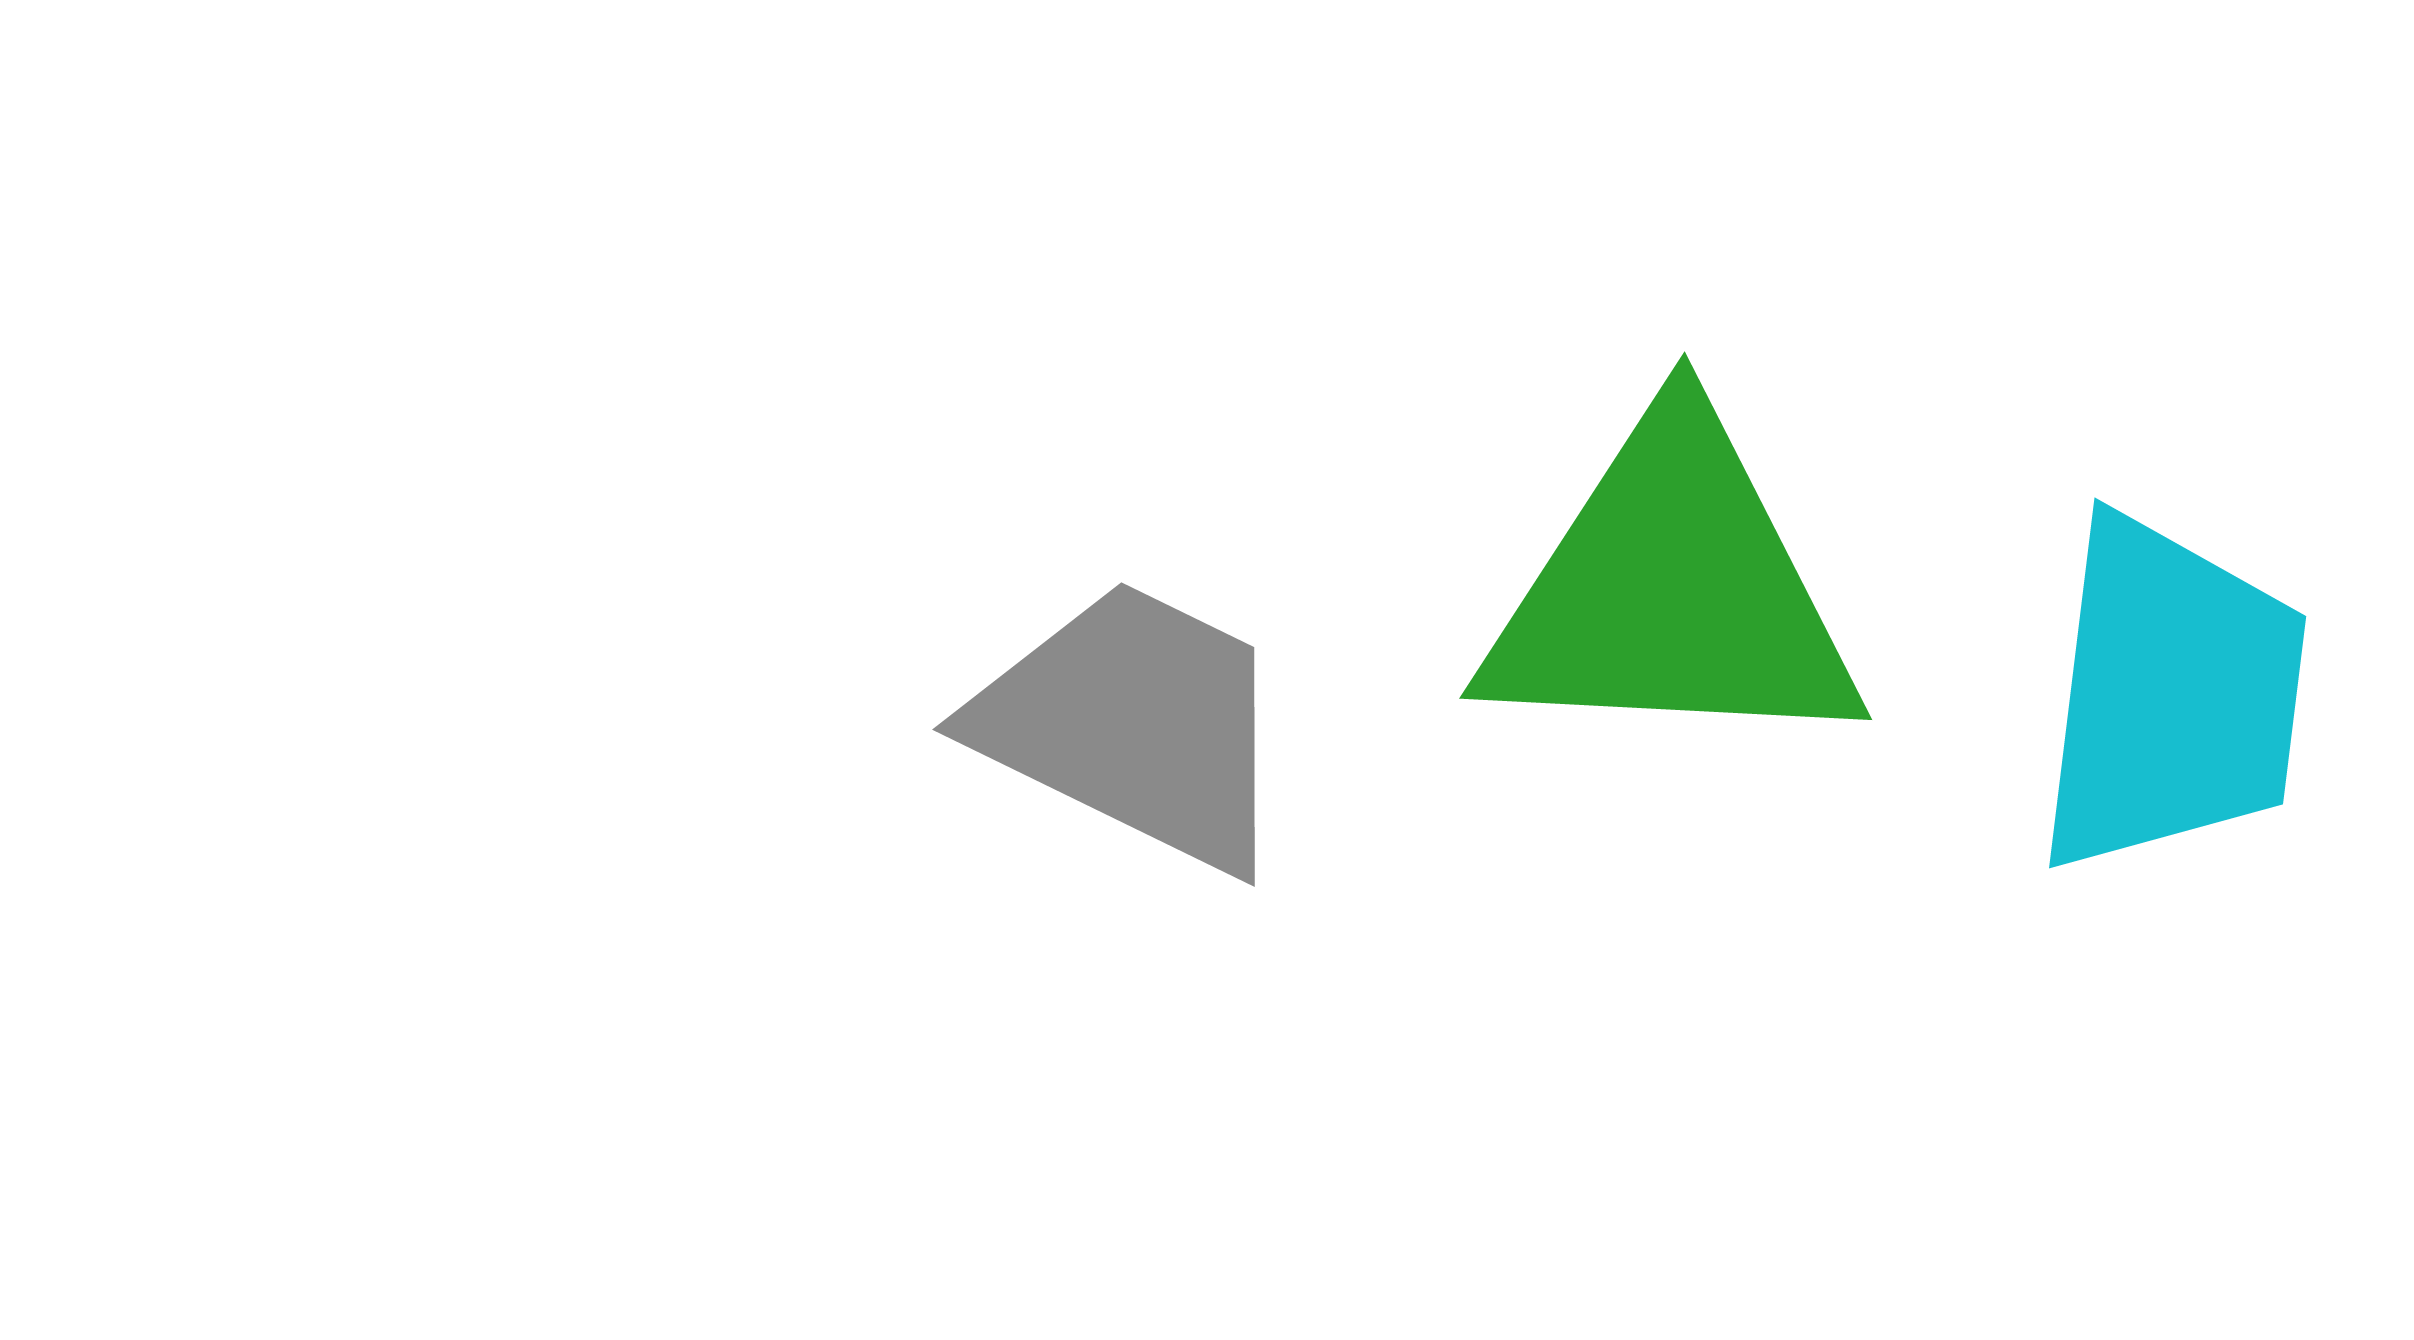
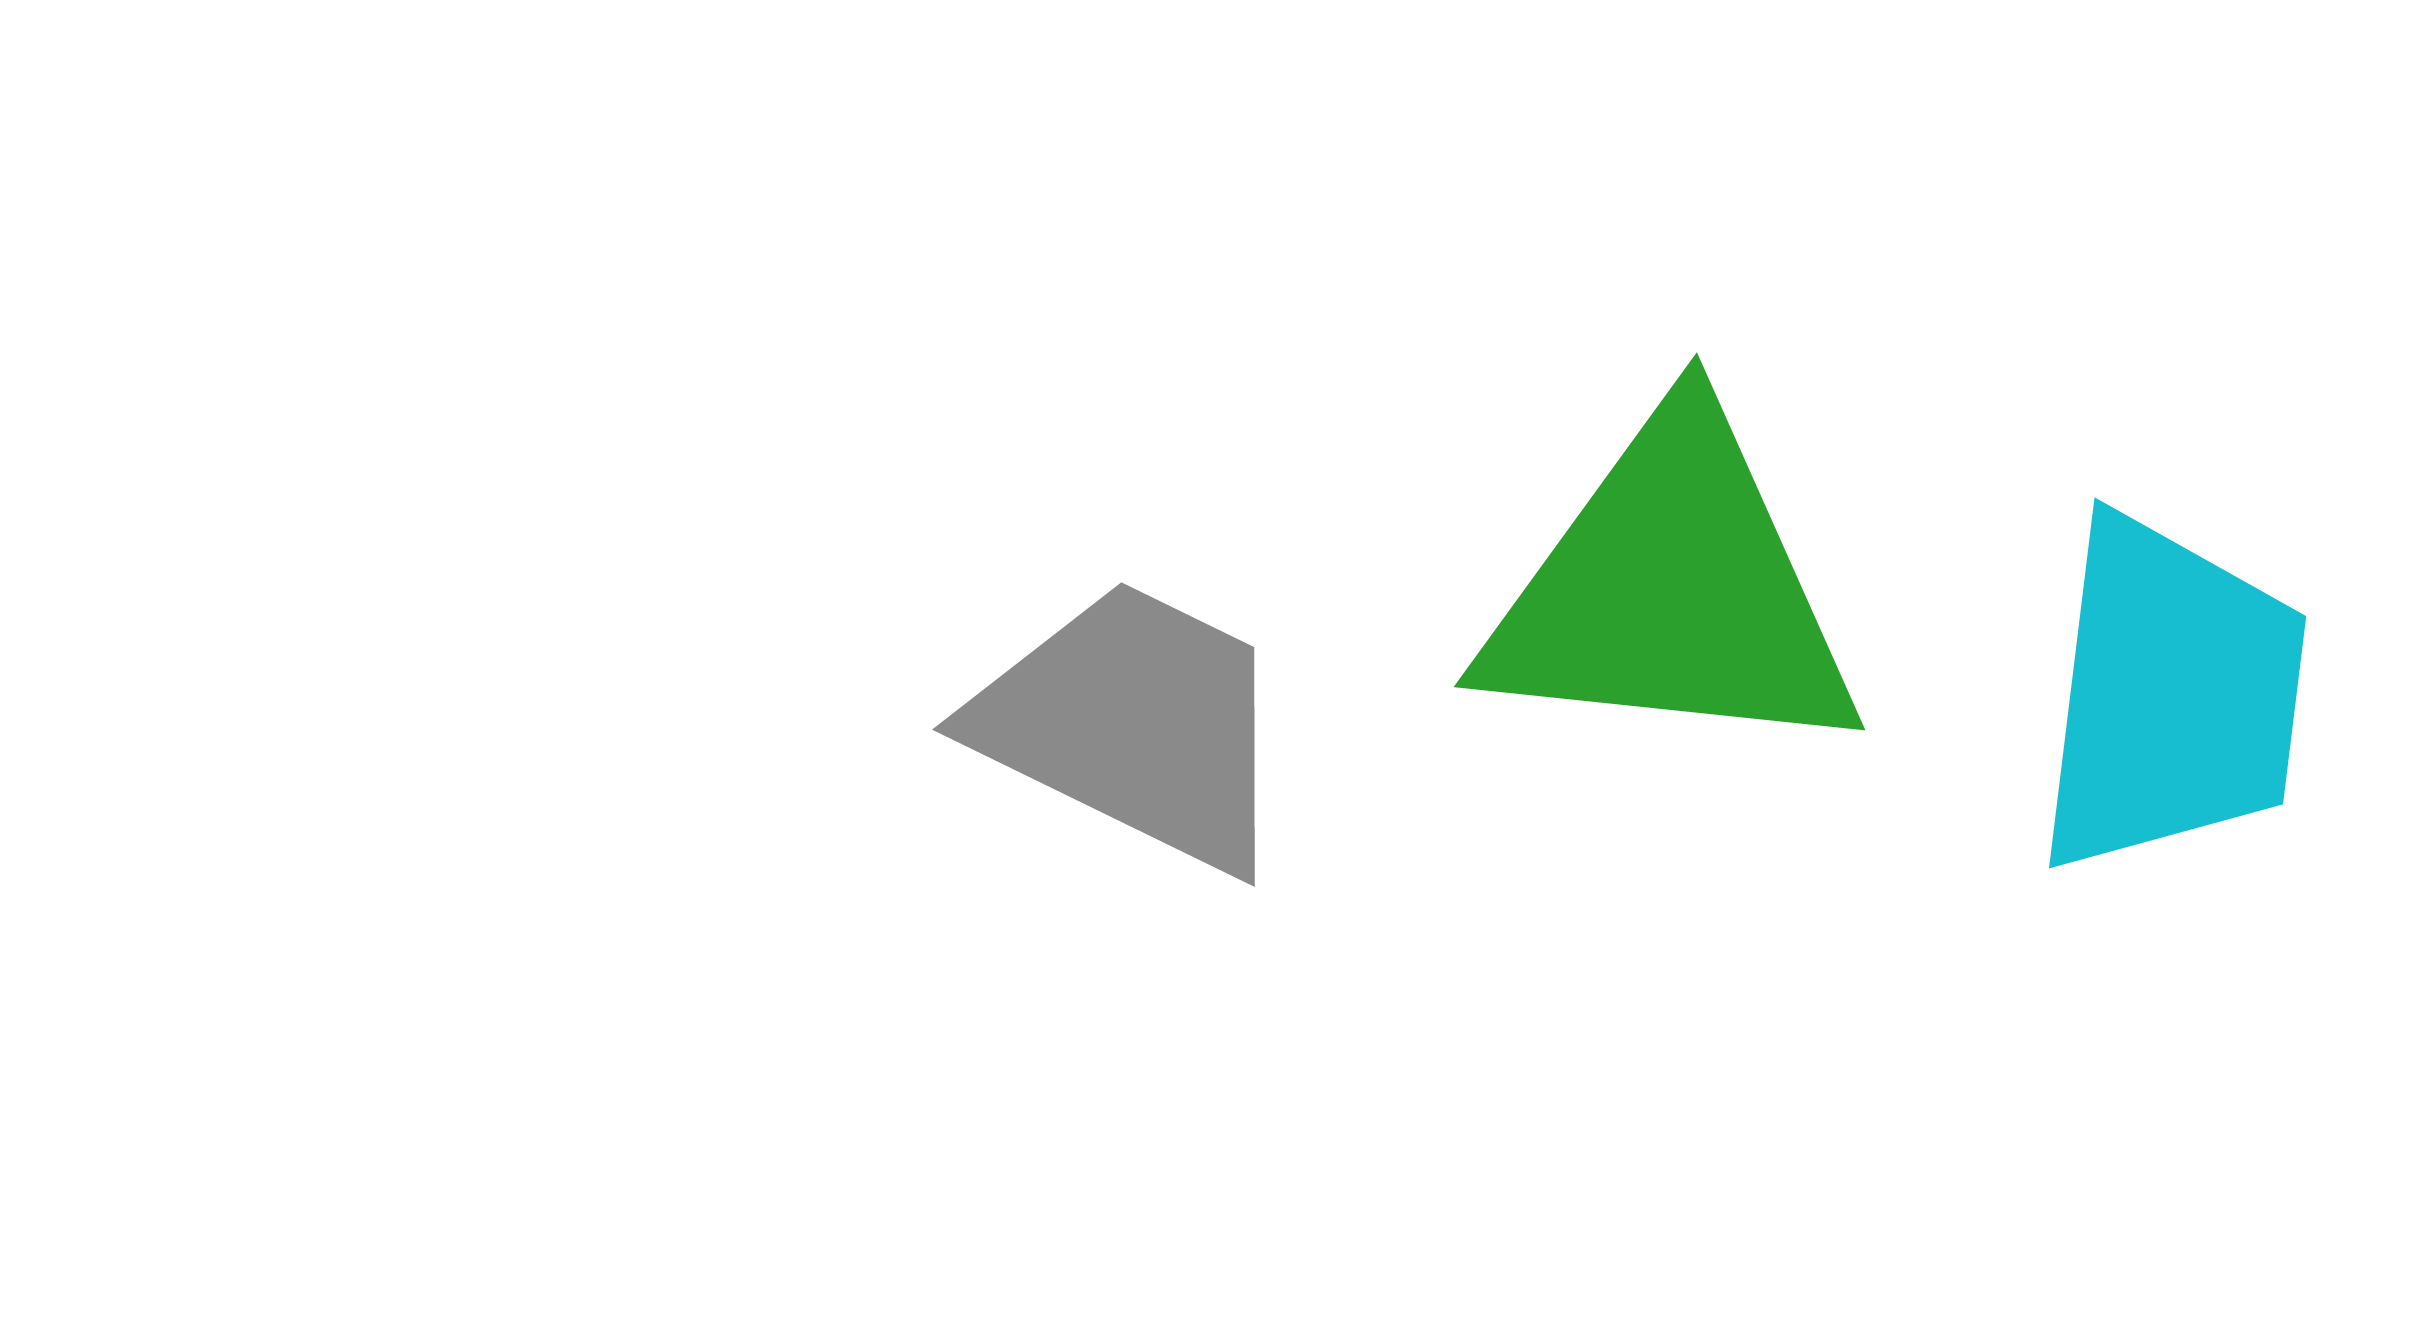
green triangle: rotated 3 degrees clockwise
